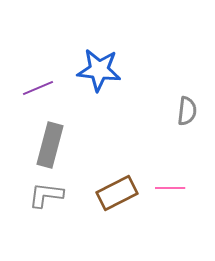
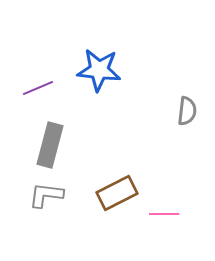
pink line: moved 6 px left, 26 px down
